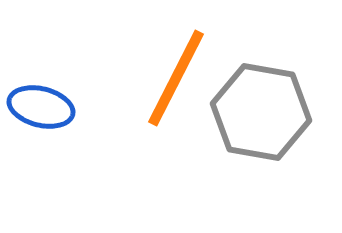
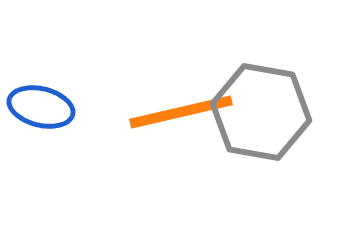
orange line: moved 5 px right, 34 px down; rotated 50 degrees clockwise
